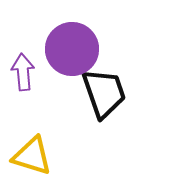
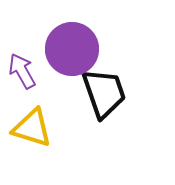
purple arrow: moved 1 px left, 1 px up; rotated 24 degrees counterclockwise
yellow triangle: moved 28 px up
